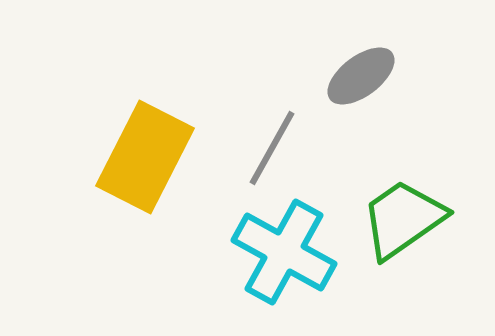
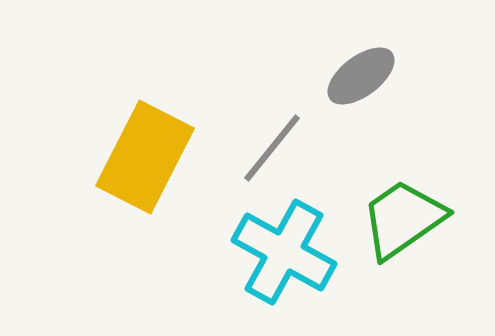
gray line: rotated 10 degrees clockwise
